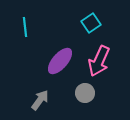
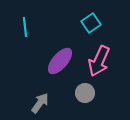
gray arrow: moved 3 px down
